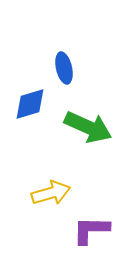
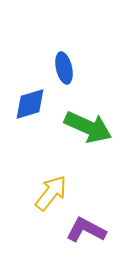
yellow arrow: rotated 36 degrees counterclockwise
purple L-shape: moved 5 px left; rotated 27 degrees clockwise
